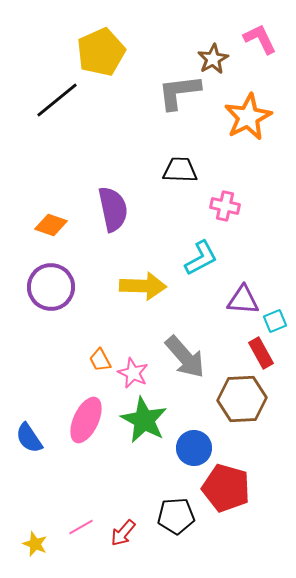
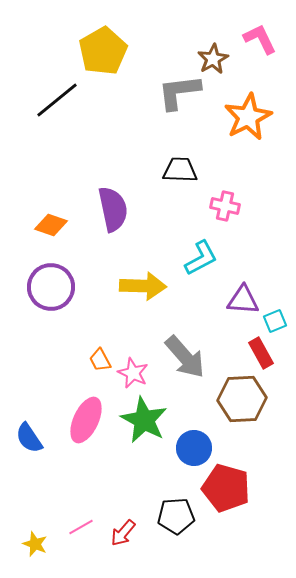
yellow pentagon: moved 2 px right, 1 px up; rotated 6 degrees counterclockwise
